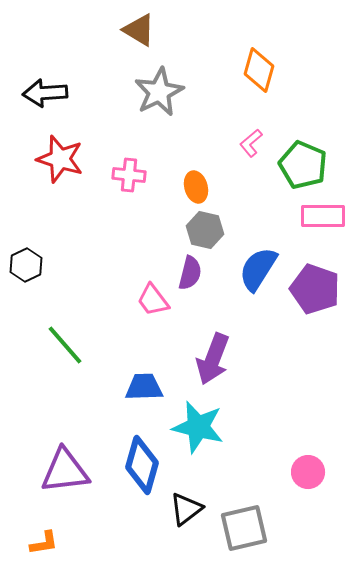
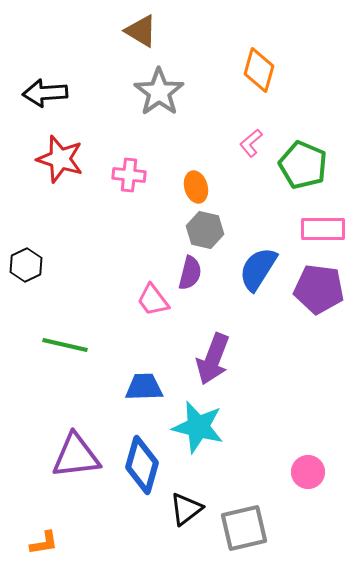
brown triangle: moved 2 px right, 1 px down
gray star: rotated 9 degrees counterclockwise
pink rectangle: moved 13 px down
purple pentagon: moved 4 px right; rotated 12 degrees counterclockwise
green line: rotated 36 degrees counterclockwise
purple triangle: moved 11 px right, 15 px up
